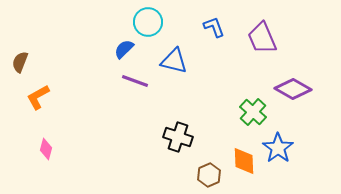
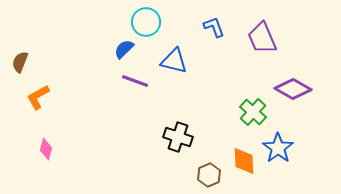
cyan circle: moved 2 px left
